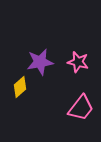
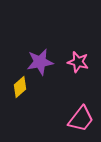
pink trapezoid: moved 11 px down
